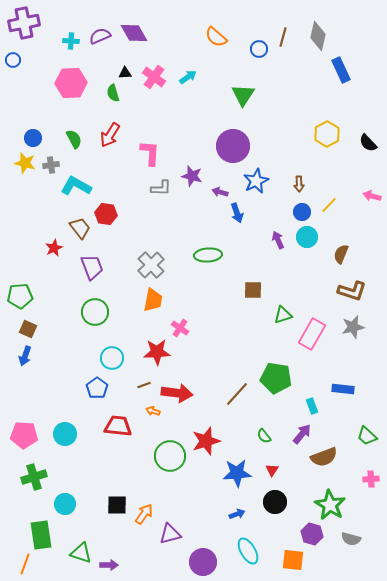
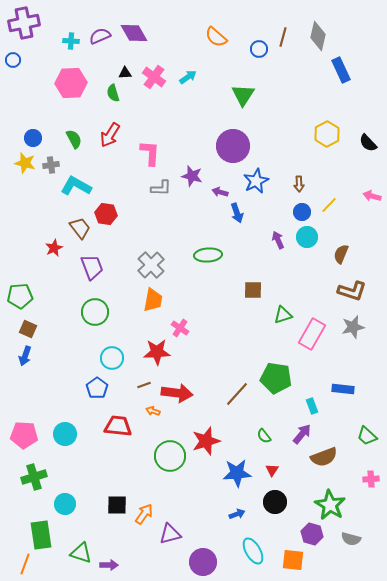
cyan ellipse at (248, 551): moved 5 px right
